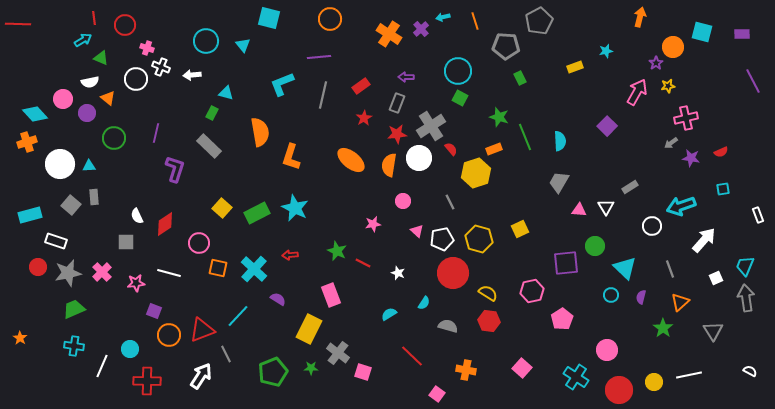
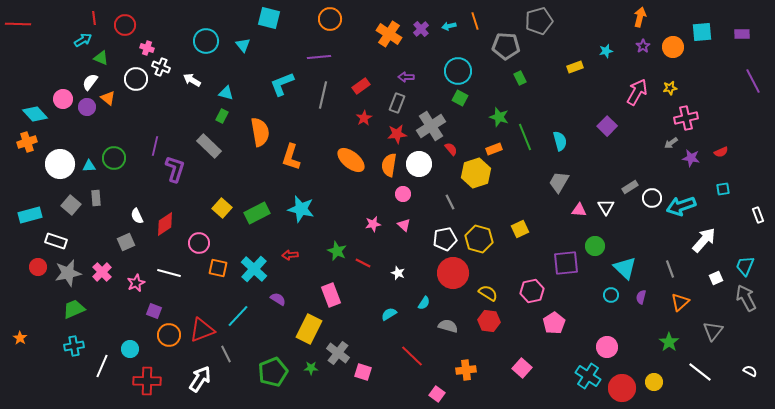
cyan arrow at (443, 17): moved 6 px right, 9 px down
gray pentagon at (539, 21): rotated 12 degrees clockwise
cyan square at (702, 32): rotated 20 degrees counterclockwise
purple star at (656, 63): moved 13 px left, 17 px up
white arrow at (192, 75): moved 5 px down; rotated 36 degrees clockwise
white semicircle at (90, 82): rotated 138 degrees clockwise
yellow star at (668, 86): moved 2 px right, 2 px down
purple circle at (87, 113): moved 6 px up
green rectangle at (212, 113): moved 10 px right, 3 px down
purple line at (156, 133): moved 1 px left, 13 px down
green circle at (114, 138): moved 20 px down
cyan semicircle at (560, 141): rotated 12 degrees counterclockwise
white circle at (419, 158): moved 6 px down
gray rectangle at (94, 197): moved 2 px right, 1 px down
pink circle at (403, 201): moved 7 px up
cyan star at (295, 208): moved 6 px right, 1 px down; rotated 12 degrees counterclockwise
white circle at (652, 226): moved 28 px up
pink triangle at (417, 231): moved 13 px left, 6 px up
white pentagon at (442, 239): moved 3 px right
gray square at (126, 242): rotated 24 degrees counterclockwise
pink star at (136, 283): rotated 18 degrees counterclockwise
gray arrow at (746, 298): rotated 20 degrees counterclockwise
pink pentagon at (562, 319): moved 8 px left, 4 px down
green star at (663, 328): moved 6 px right, 14 px down
gray triangle at (713, 331): rotated 10 degrees clockwise
cyan cross at (74, 346): rotated 18 degrees counterclockwise
pink circle at (607, 350): moved 3 px up
orange cross at (466, 370): rotated 18 degrees counterclockwise
white line at (689, 375): moved 11 px right, 3 px up; rotated 50 degrees clockwise
white arrow at (201, 376): moved 1 px left, 3 px down
cyan cross at (576, 377): moved 12 px right, 1 px up
red circle at (619, 390): moved 3 px right, 2 px up
